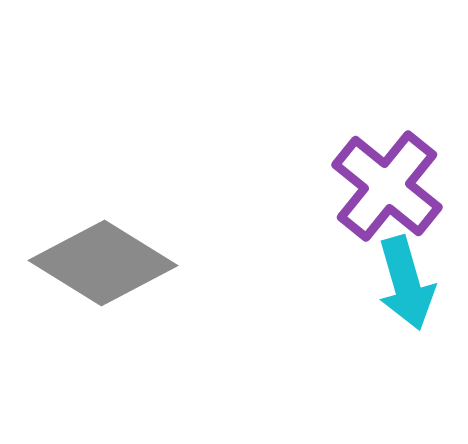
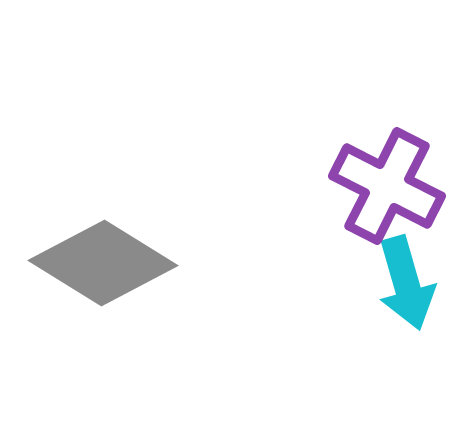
purple cross: rotated 12 degrees counterclockwise
